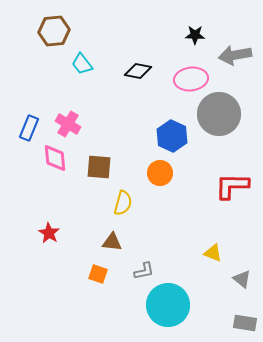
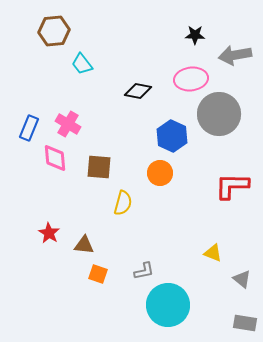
black diamond: moved 20 px down
brown triangle: moved 28 px left, 3 px down
